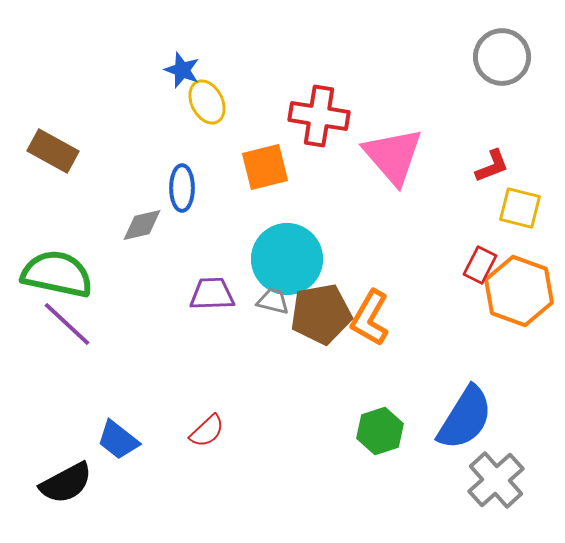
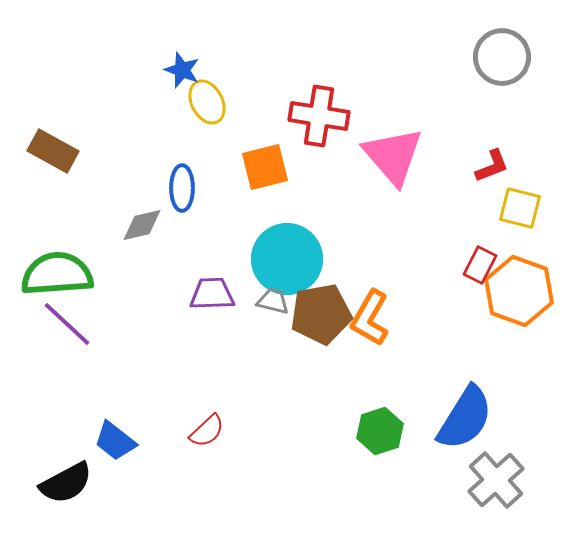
green semicircle: rotated 16 degrees counterclockwise
blue trapezoid: moved 3 px left, 1 px down
